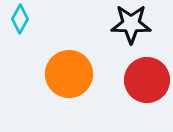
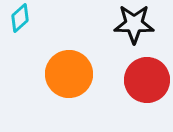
cyan diamond: moved 1 px up; rotated 20 degrees clockwise
black star: moved 3 px right
